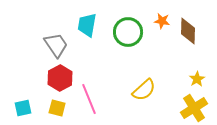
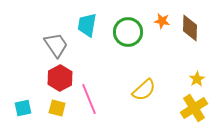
brown diamond: moved 2 px right, 3 px up
